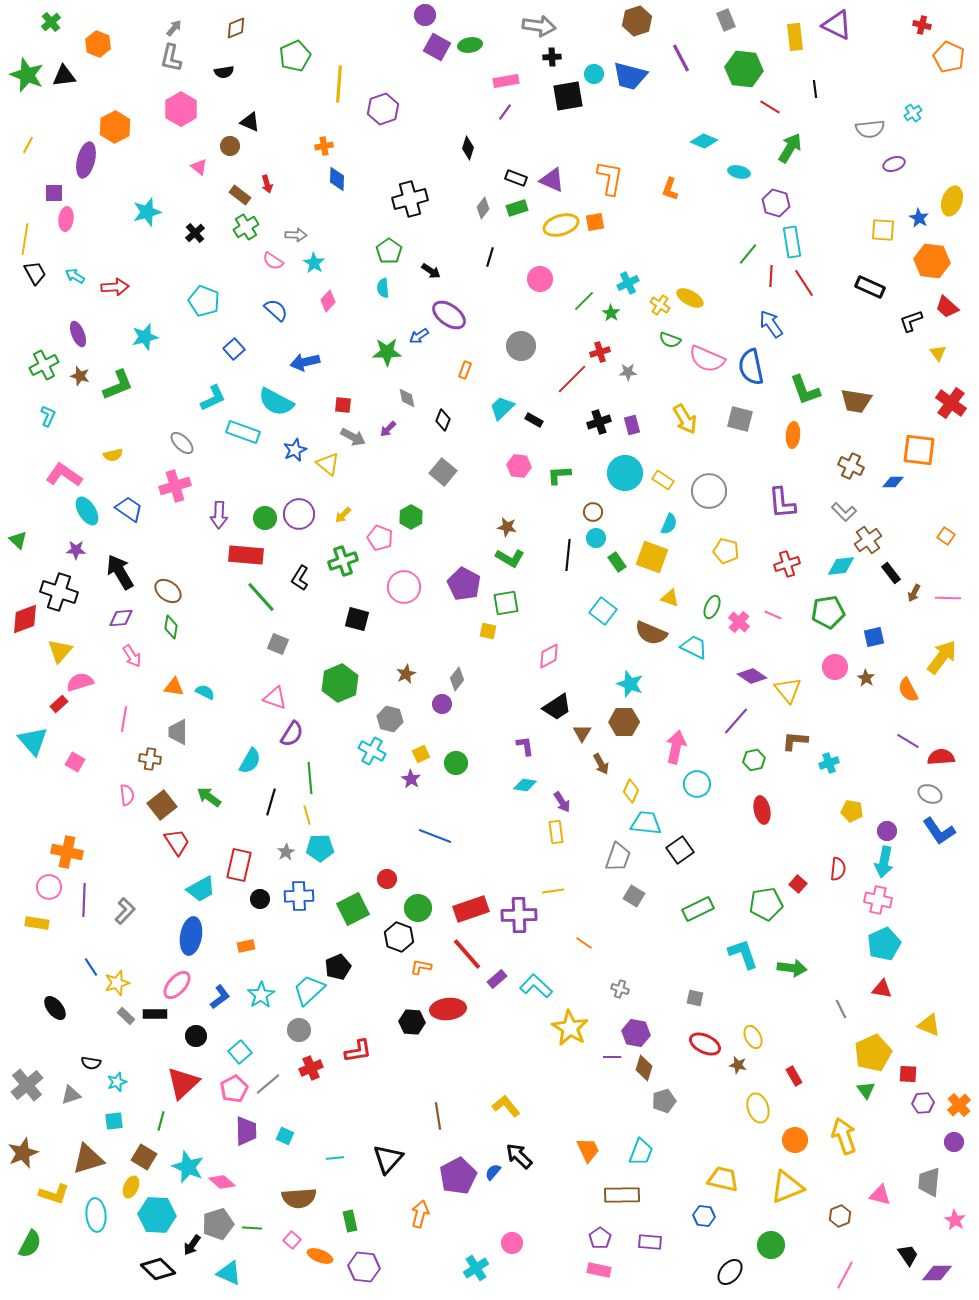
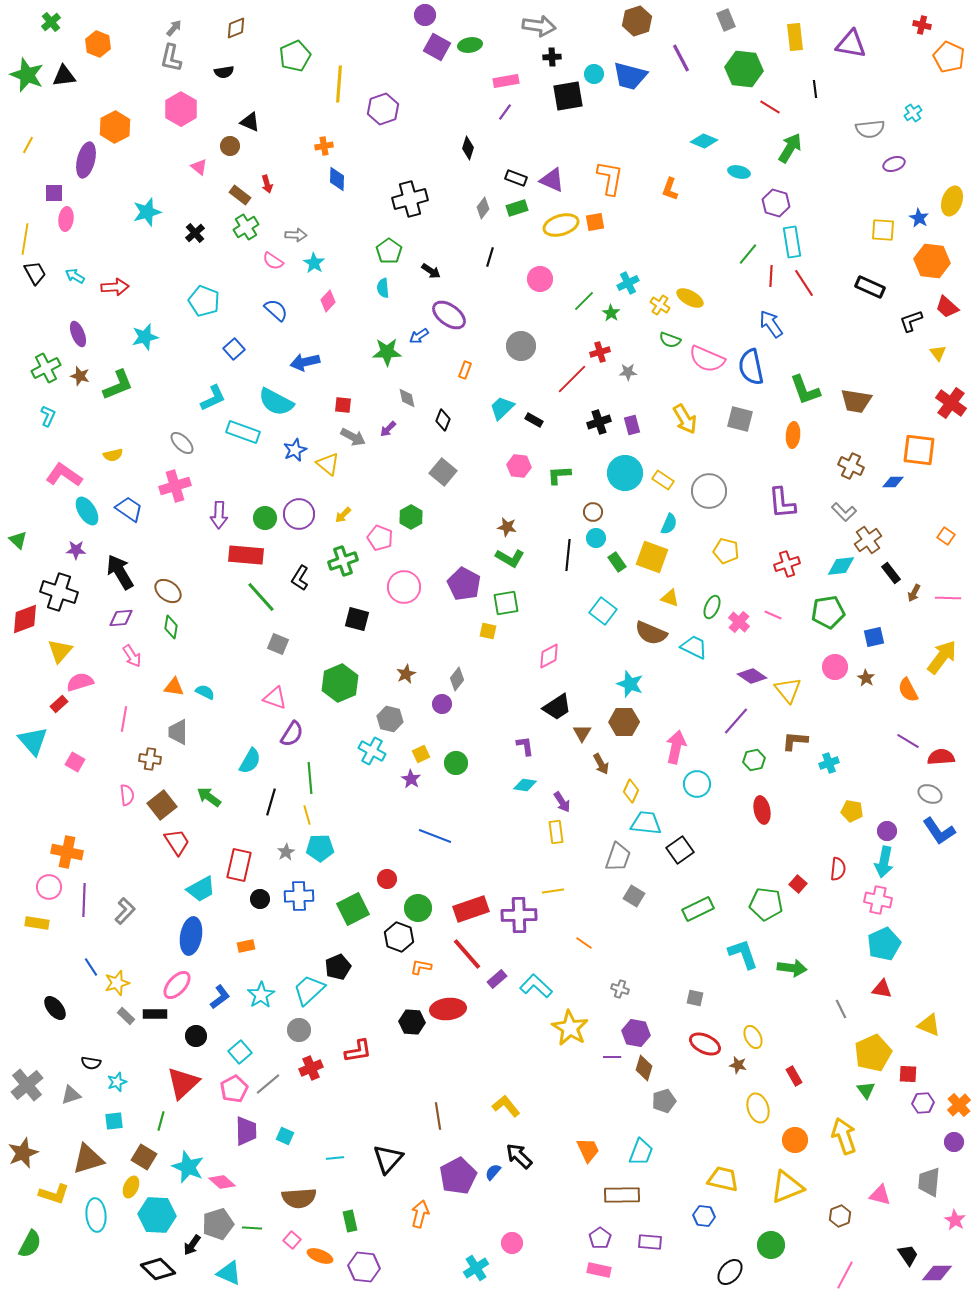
purple triangle at (837, 25): moved 14 px right, 19 px down; rotated 16 degrees counterclockwise
green cross at (44, 365): moved 2 px right, 3 px down
green pentagon at (766, 904): rotated 16 degrees clockwise
